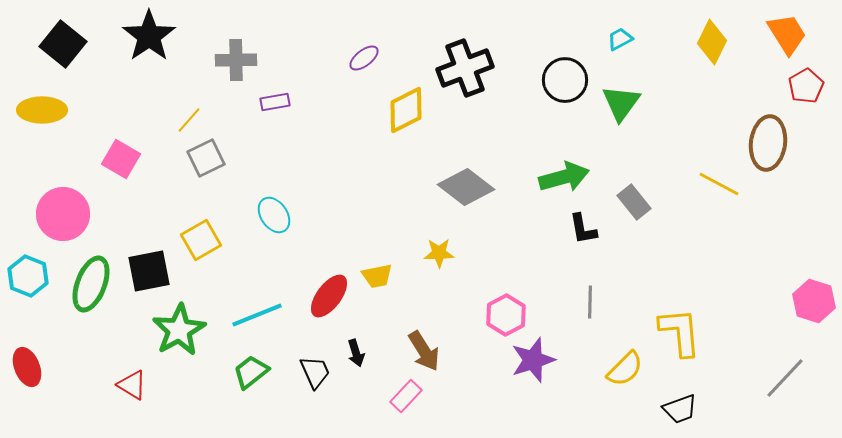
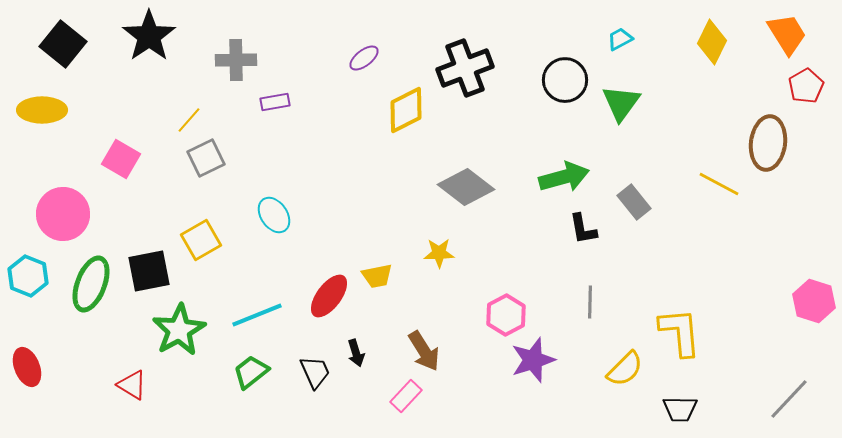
gray line at (785, 378): moved 4 px right, 21 px down
black trapezoid at (680, 409): rotated 21 degrees clockwise
